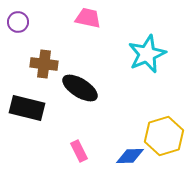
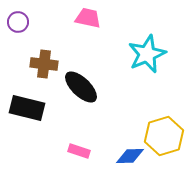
black ellipse: moved 1 px right, 1 px up; rotated 12 degrees clockwise
pink rectangle: rotated 45 degrees counterclockwise
